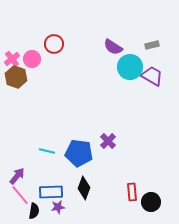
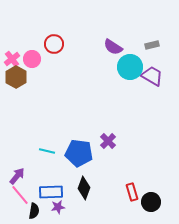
brown hexagon: rotated 10 degrees clockwise
red rectangle: rotated 12 degrees counterclockwise
